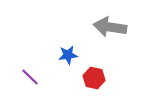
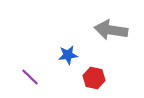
gray arrow: moved 1 px right, 3 px down
